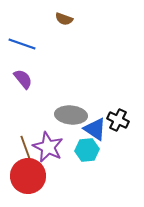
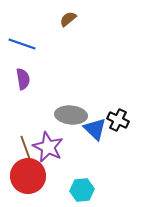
brown semicircle: moved 4 px right; rotated 120 degrees clockwise
purple semicircle: rotated 30 degrees clockwise
blue triangle: rotated 10 degrees clockwise
cyan hexagon: moved 5 px left, 40 px down
